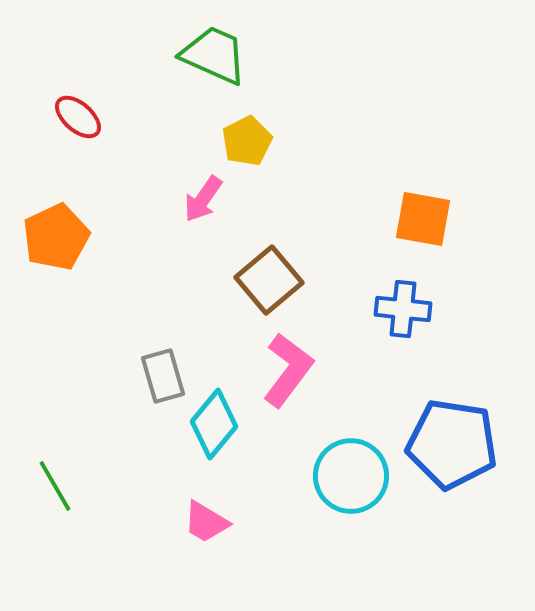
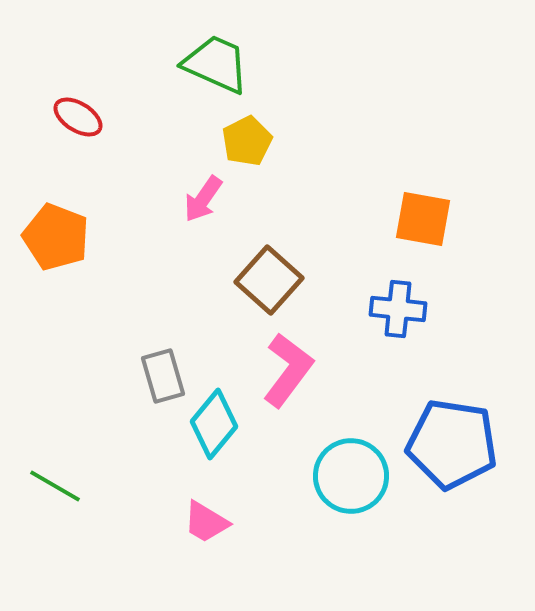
green trapezoid: moved 2 px right, 9 px down
red ellipse: rotated 9 degrees counterclockwise
orange pentagon: rotated 26 degrees counterclockwise
brown square: rotated 8 degrees counterclockwise
blue cross: moved 5 px left
green line: rotated 30 degrees counterclockwise
